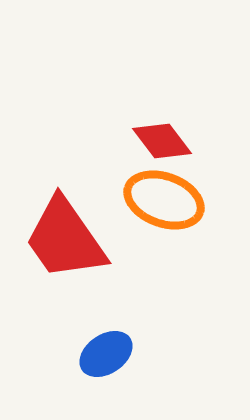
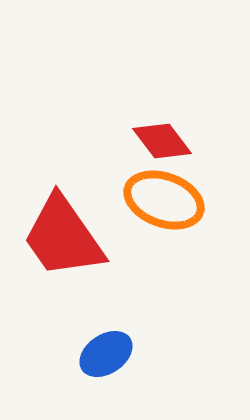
red trapezoid: moved 2 px left, 2 px up
